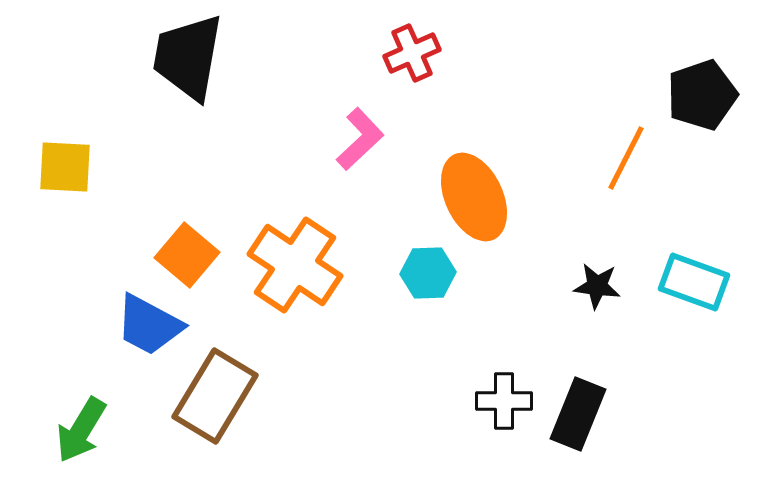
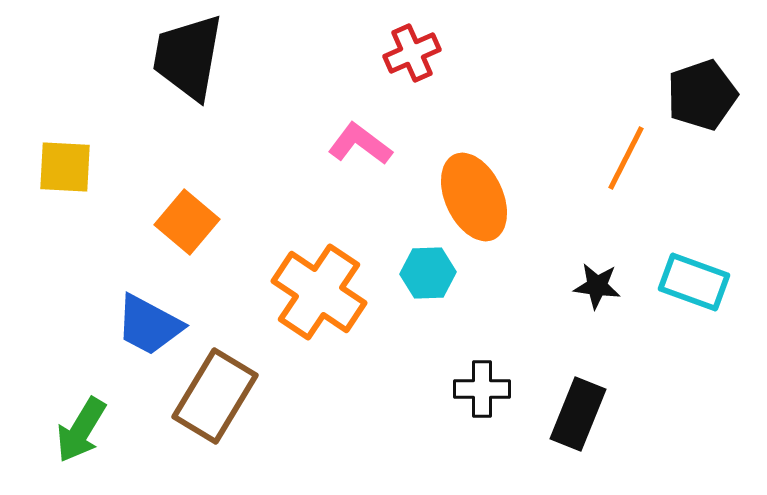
pink L-shape: moved 5 px down; rotated 100 degrees counterclockwise
orange square: moved 33 px up
orange cross: moved 24 px right, 27 px down
black cross: moved 22 px left, 12 px up
